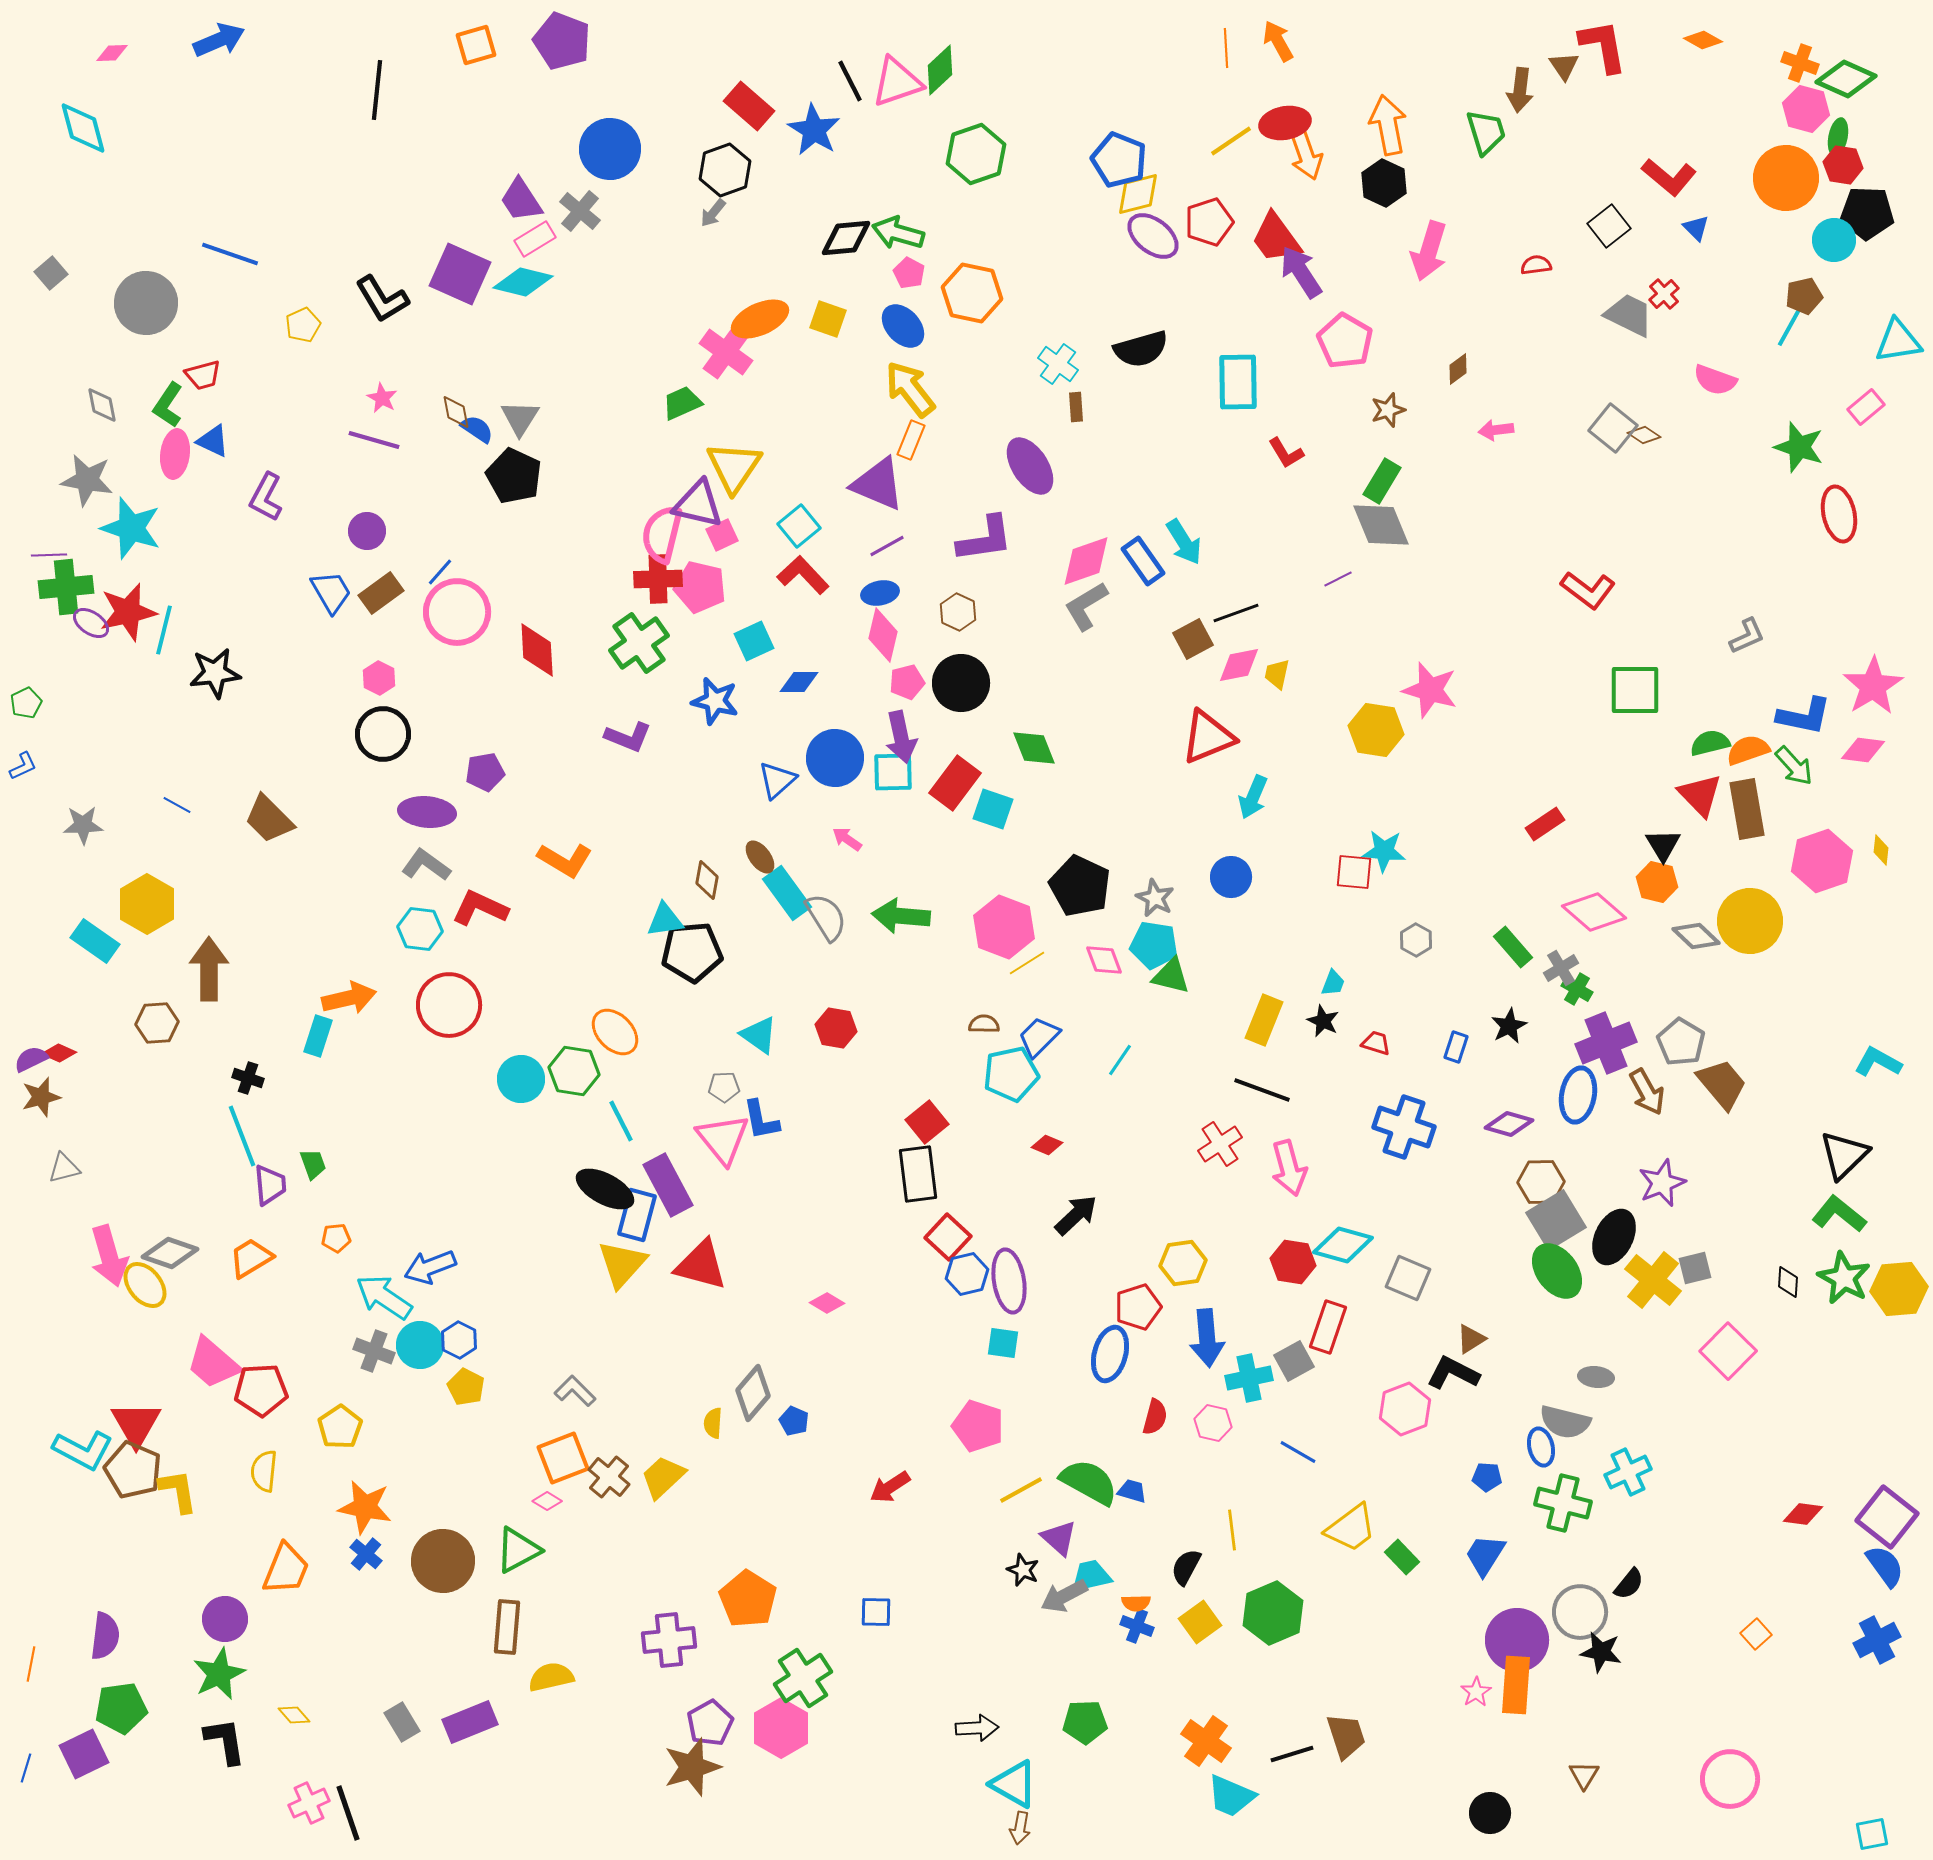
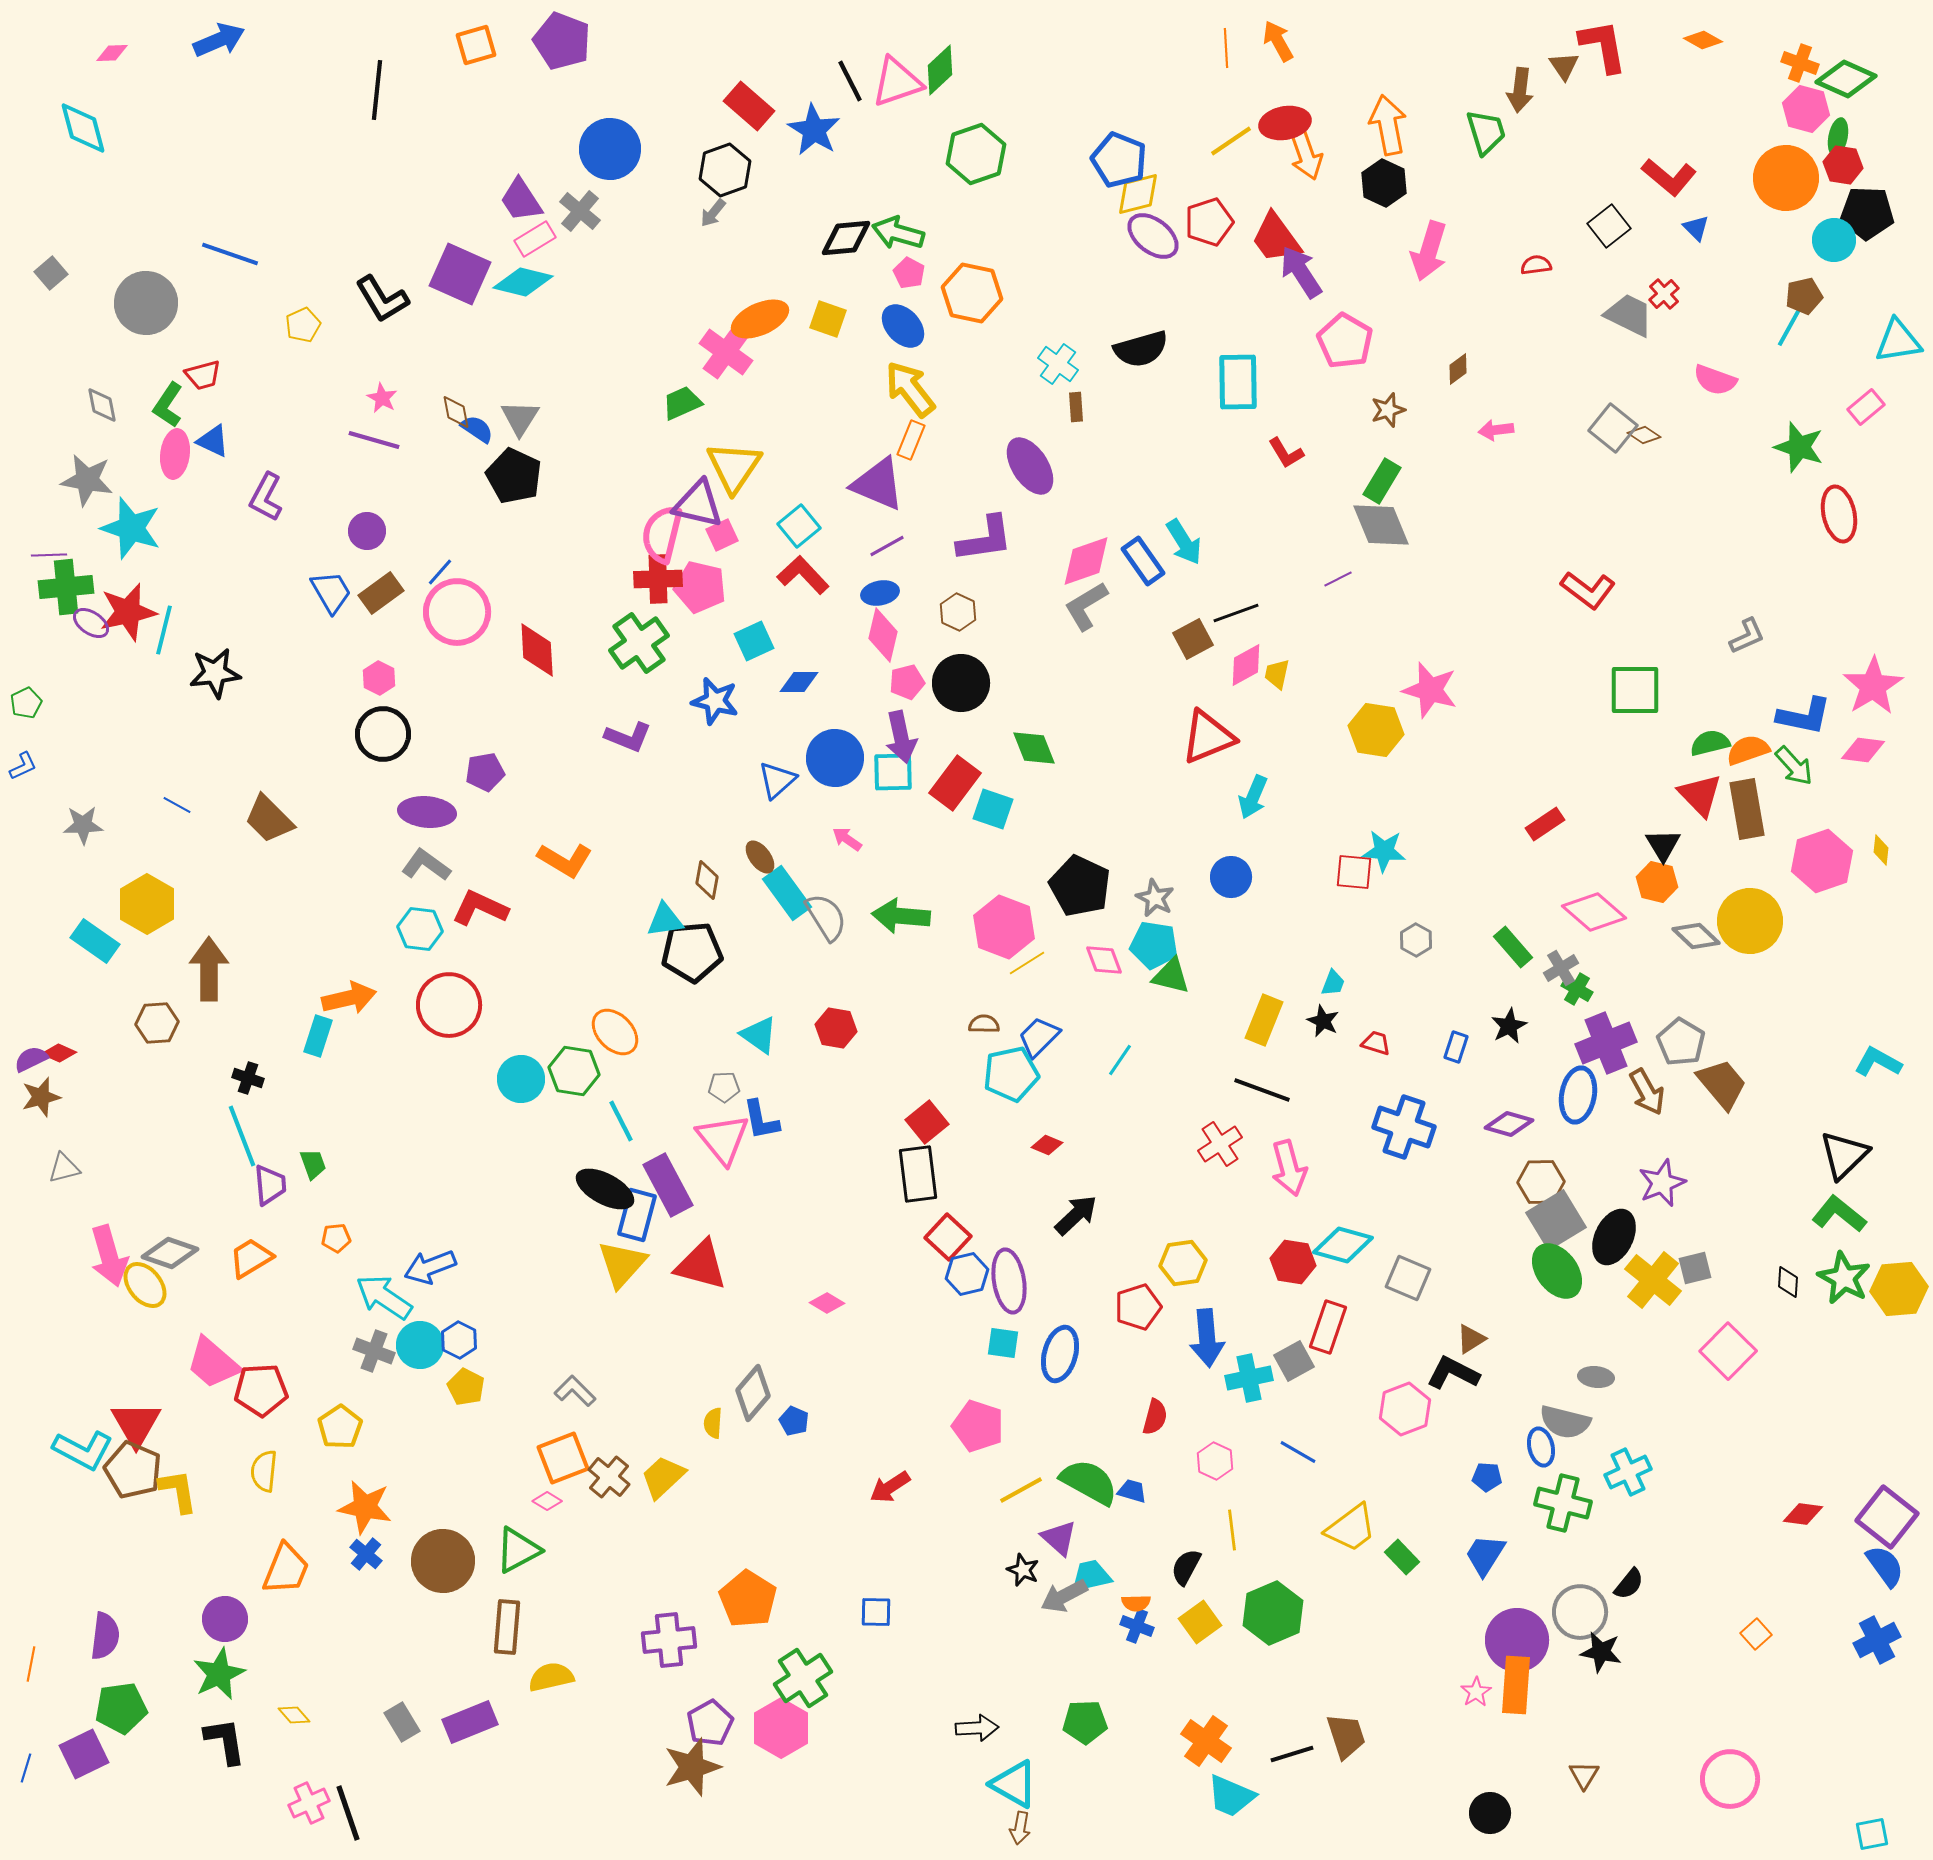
pink diamond at (1239, 665): moved 7 px right; rotated 18 degrees counterclockwise
blue ellipse at (1110, 1354): moved 50 px left
pink hexagon at (1213, 1423): moved 2 px right, 38 px down; rotated 12 degrees clockwise
